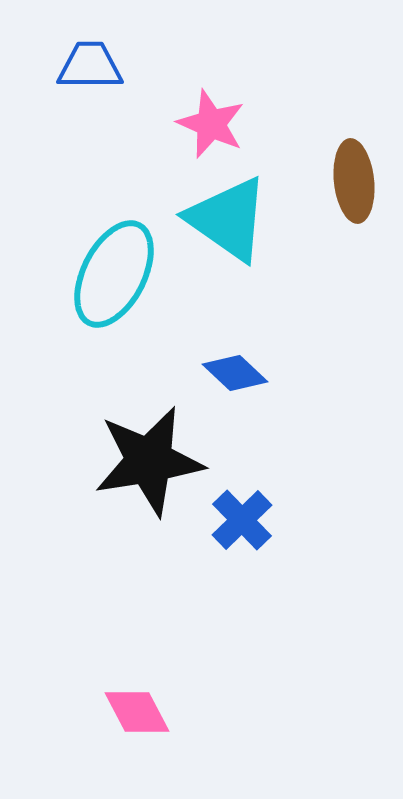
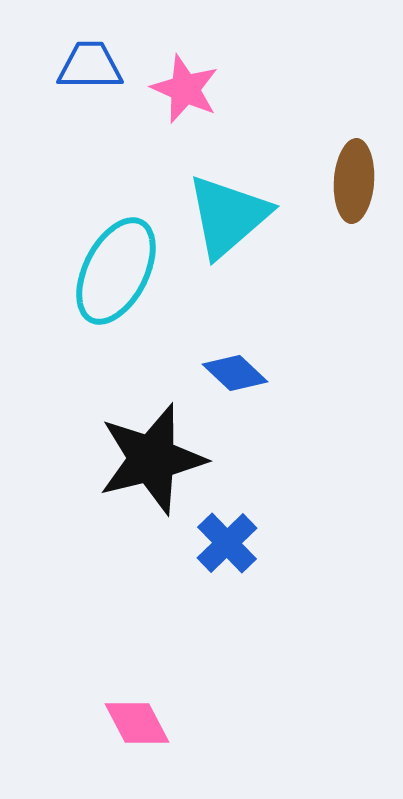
pink star: moved 26 px left, 35 px up
brown ellipse: rotated 10 degrees clockwise
cyan triangle: moved 3 px up; rotated 44 degrees clockwise
cyan ellipse: moved 2 px right, 3 px up
black star: moved 3 px right, 2 px up; rotated 5 degrees counterclockwise
blue cross: moved 15 px left, 23 px down
pink diamond: moved 11 px down
